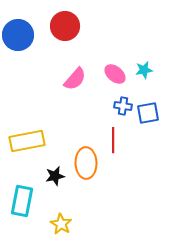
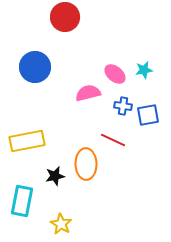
red circle: moved 9 px up
blue circle: moved 17 px right, 32 px down
pink semicircle: moved 13 px right, 14 px down; rotated 145 degrees counterclockwise
blue square: moved 2 px down
red line: rotated 65 degrees counterclockwise
orange ellipse: moved 1 px down
